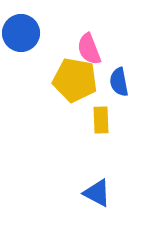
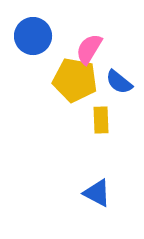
blue circle: moved 12 px right, 3 px down
pink semicircle: rotated 52 degrees clockwise
blue semicircle: rotated 40 degrees counterclockwise
